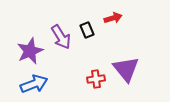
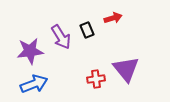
purple star: rotated 16 degrees clockwise
